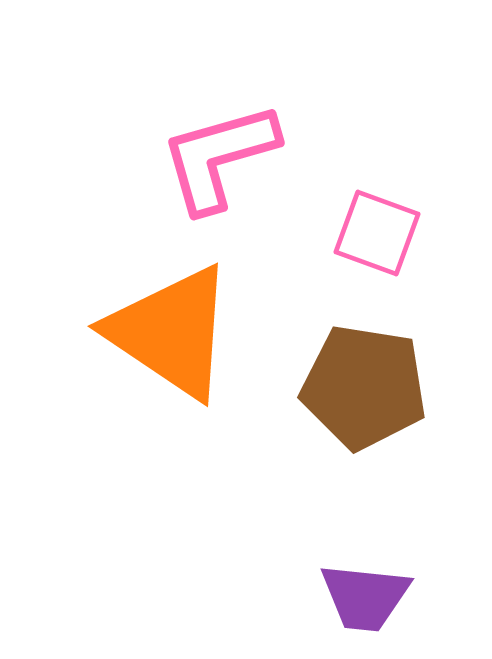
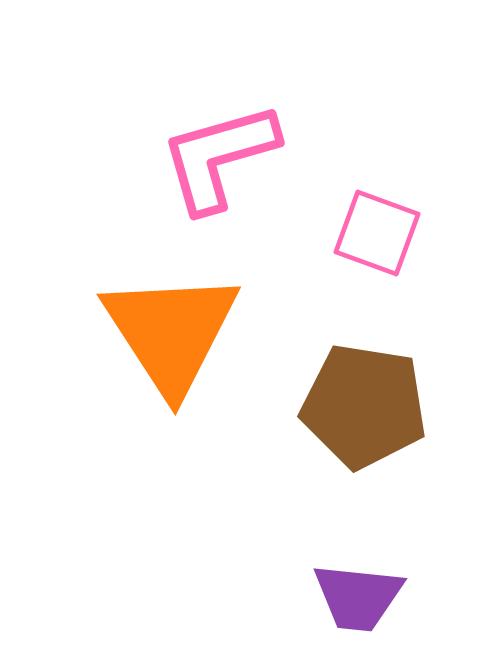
orange triangle: rotated 23 degrees clockwise
brown pentagon: moved 19 px down
purple trapezoid: moved 7 px left
